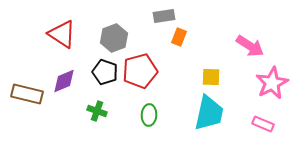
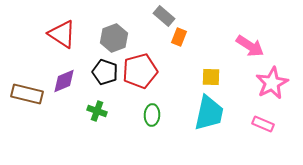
gray rectangle: rotated 50 degrees clockwise
green ellipse: moved 3 px right
